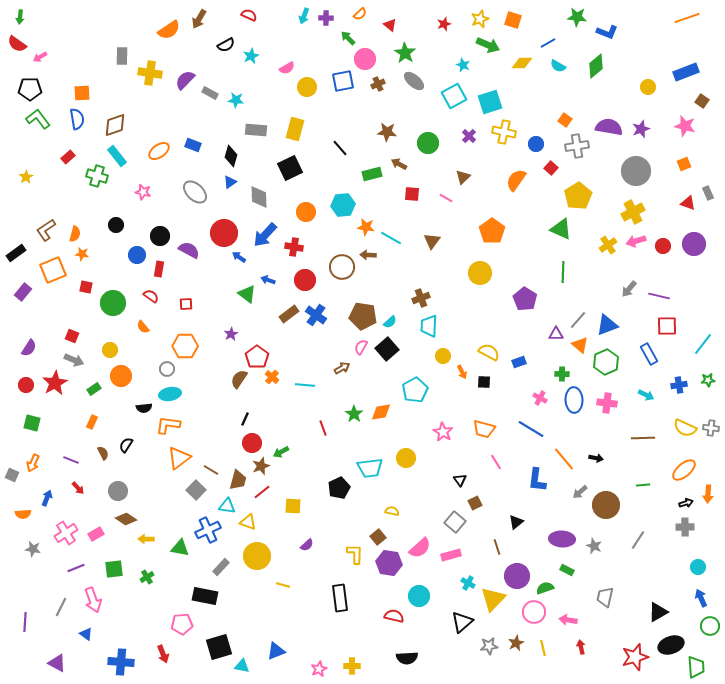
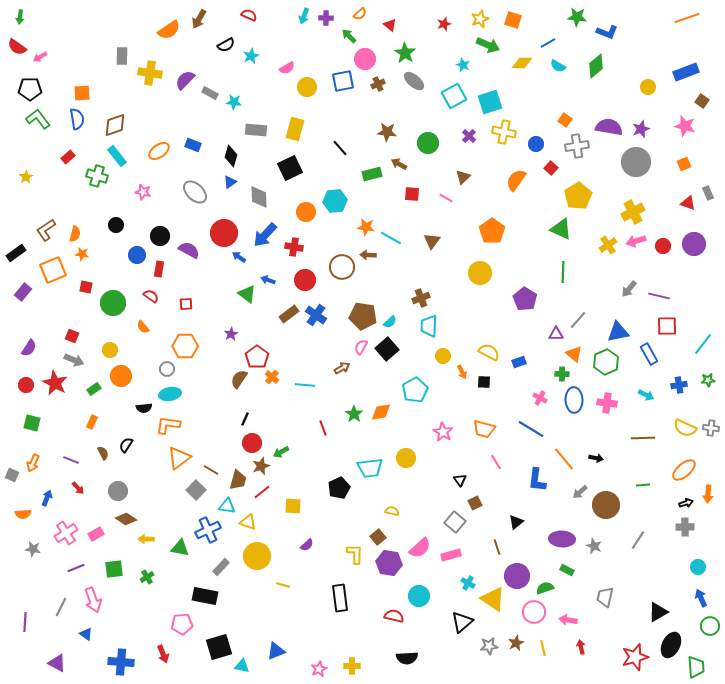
green arrow at (348, 38): moved 1 px right, 2 px up
red semicircle at (17, 44): moved 3 px down
cyan star at (236, 100): moved 2 px left, 2 px down
gray circle at (636, 171): moved 9 px up
cyan hexagon at (343, 205): moved 8 px left, 4 px up
blue triangle at (607, 325): moved 11 px right, 7 px down; rotated 10 degrees clockwise
orange triangle at (580, 345): moved 6 px left, 9 px down
red star at (55, 383): rotated 15 degrees counterclockwise
yellow triangle at (493, 599): rotated 40 degrees counterclockwise
black ellipse at (671, 645): rotated 45 degrees counterclockwise
